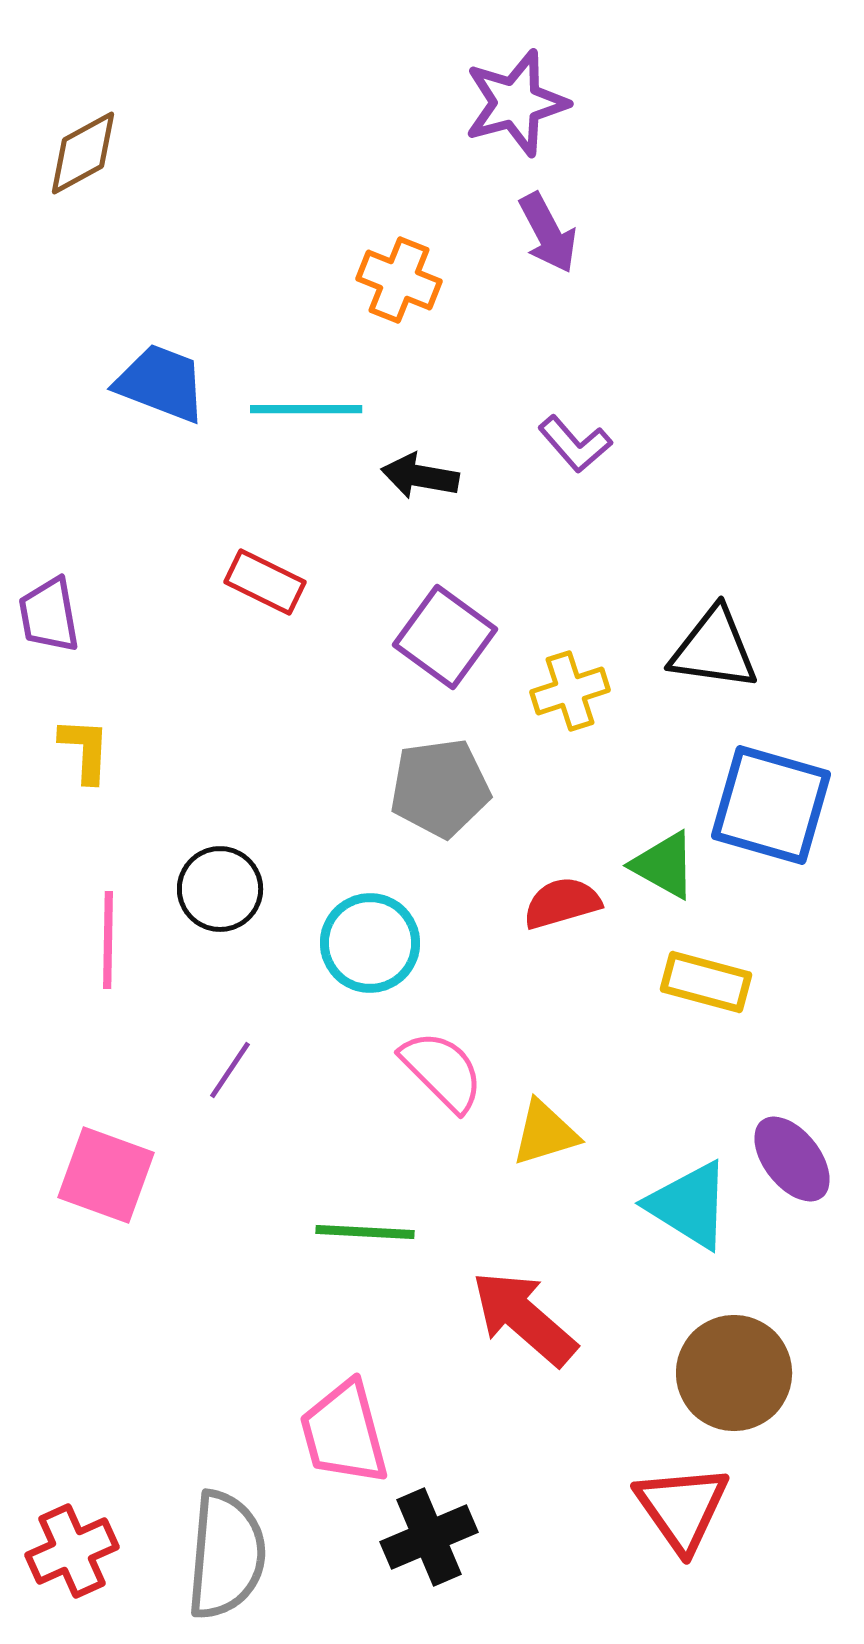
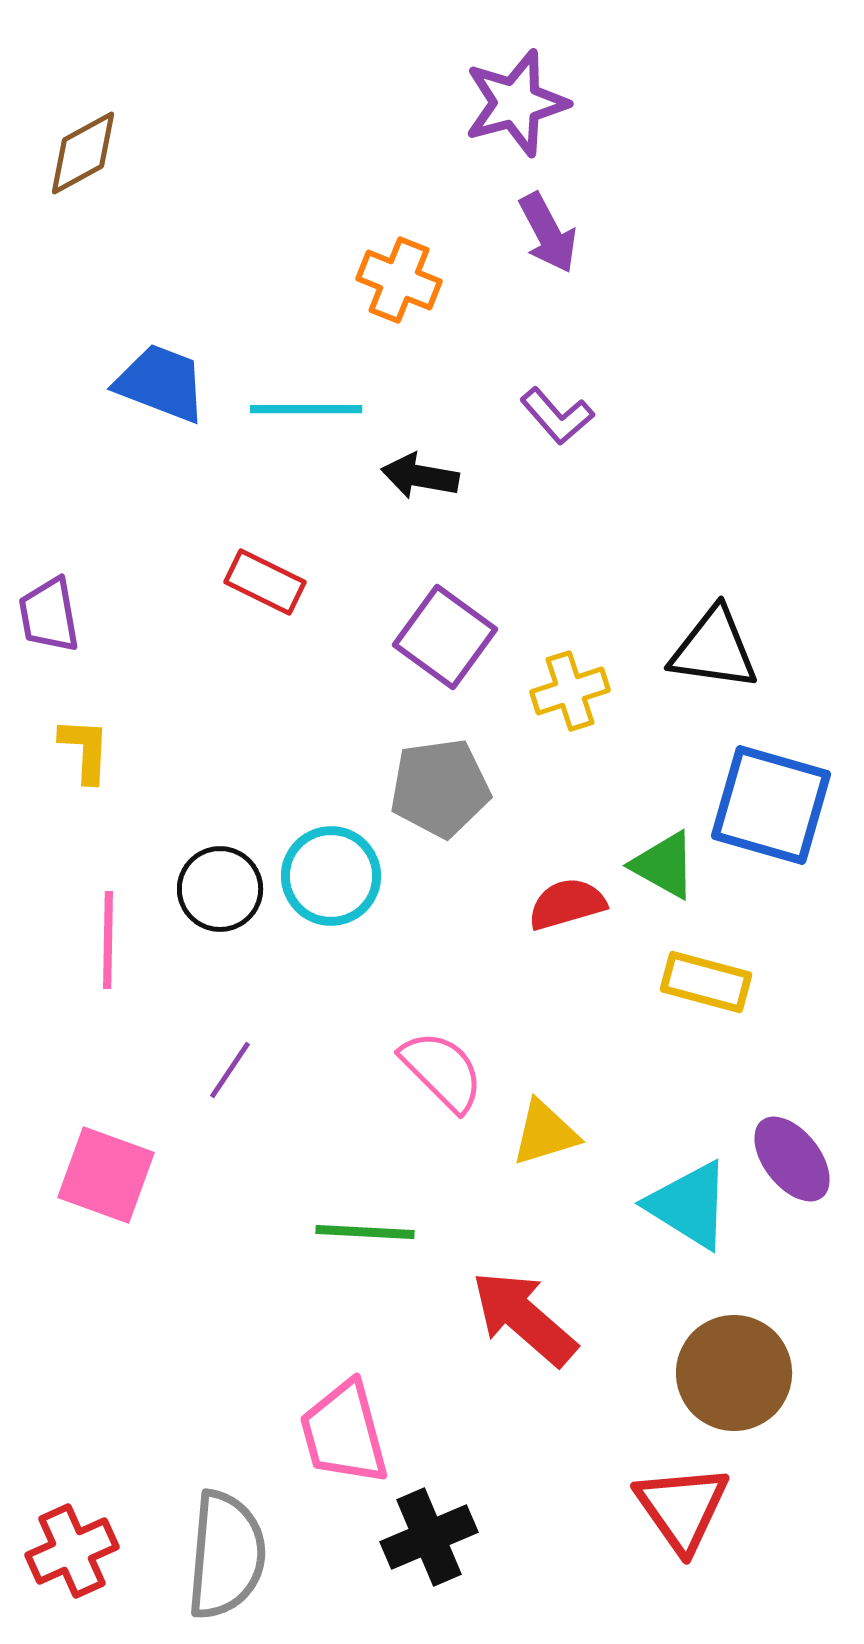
purple L-shape: moved 18 px left, 28 px up
red semicircle: moved 5 px right, 1 px down
cyan circle: moved 39 px left, 67 px up
